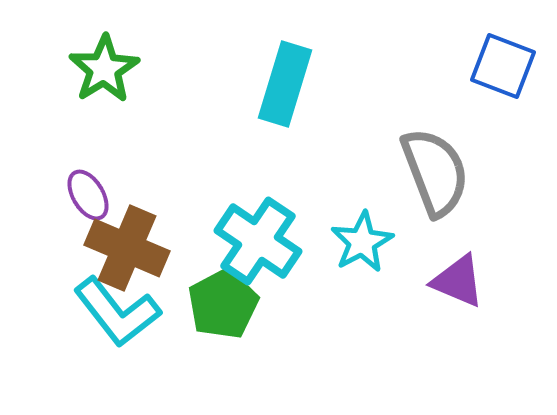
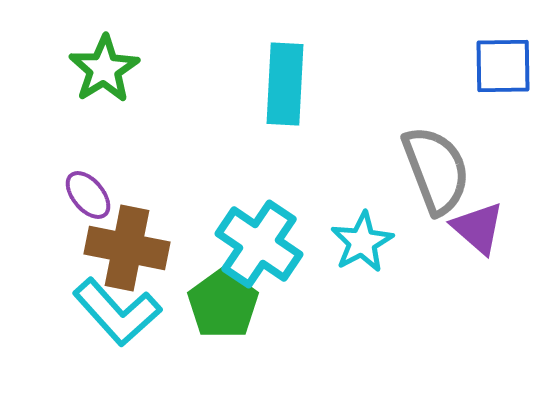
blue square: rotated 22 degrees counterclockwise
cyan rectangle: rotated 14 degrees counterclockwise
gray semicircle: moved 1 px right, 2 px up
purple ellipse: rotated 9 degrees counterclockwise
cyan cross: moved 1 px right, 3 px down
brown cross: rotated 12 degrees counterclockwise
purple triangle: moved 20 px right, 53 px up; rotated 18 degrees clockwise
green pentagon: rotated 8 degrees counterclockwise
cyan L-shape: rotated 4 degrees counterclockwise
